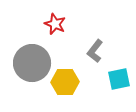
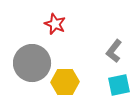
gray L-shape: moved 19 px right
cyan square: moved 6 px down
